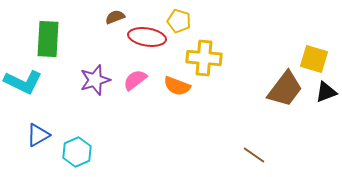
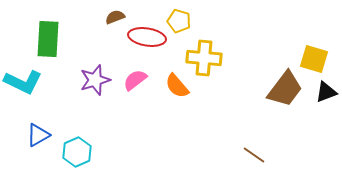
orange semicircle: rotated 28 degrees clockwise
